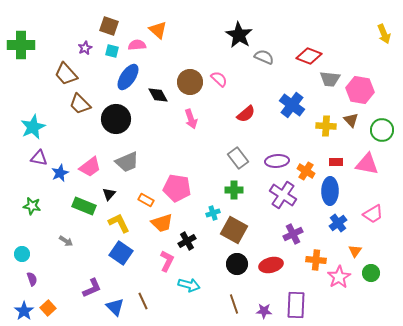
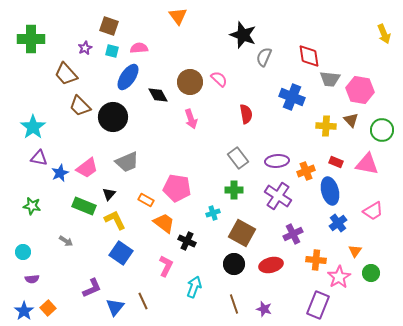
orange triangle at (158, 30): moved 20 px right, 14 px up; rotated 12 degrees clockwise
black star at (239, 35): moved 4 px right; rotated 12 degrees counterclockwise
green cross at (21, 45): moved 10 px right, 6 px up
pink semicircle at (137, 45): moved 2 px right, 3 px down
red diamond at (309, 56): rotated 60 degrees clockwise
gray semicircle at (264, 57): rotated 90 degrees counterclockwise
brown trapezoid at (80, 104): moved 2 px down
blue cross at (292, 105): moved 8 px up; rotated 15 degrees counterclockwise
red semicircle at (246, 114): rotated 60 degrees counterclockwise
black circle at (116, 119): moved 3 px left, 2 px up
cyan star at (33, 127): rotated 10 degrees counterclockwise
red rectangle at (336, 162): rotated 24 degrees clockwise
pink trapezoid at (90, 167): moved 3 px left, 1 px down
orange cross at (306, 171): rotated 36 degrees clockwise
blue ellipse at (330, 191): rotated 16 degrees counterclockwise
purple cross at (283, 195): moved 5 px left, 1 px down
pink trapezoid at (373, 214): moved 3 px up
yellow L-shape at (119, 223): moved 4 px left, 3 px up
orange trapezoid at (162, 223): moved 2 px right; rotated 125 degrees counterclockwise
brown square at (234, 230): moved 8 px right, 3 px down
black cross at (187, 241): rotated 36 degrees counterclockwise
cyan circle at (22, 254): moved 1 px right, 2 px up
pink L-shape at (167, 261): moved 1 px left, 5 px down
black circle at (237, 264): moved 3 px left
purple semicircle at (32, 279): rotated 104 degrees clockwise
cyan arrow at (189, 285): moved 5 px right, 2 px down; rotated 85 degrees counterclockwise
purple rectangle at (296, 305): moved 22 px right; rotated 20 degrees clockwise
blue triangle at (115, 307): rotated 24 degrees clockwise
purple star at (264, 311): moved 2 px up; rotated 14 degrees clockwise
